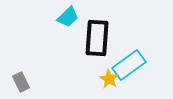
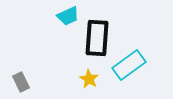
cyan trapezoid: moved 1 px up; rotated 20 degrees clockwise
yellow star: moved 20 px left
